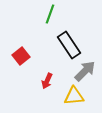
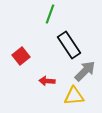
red arrow: rotated 70 degrees clockwise
